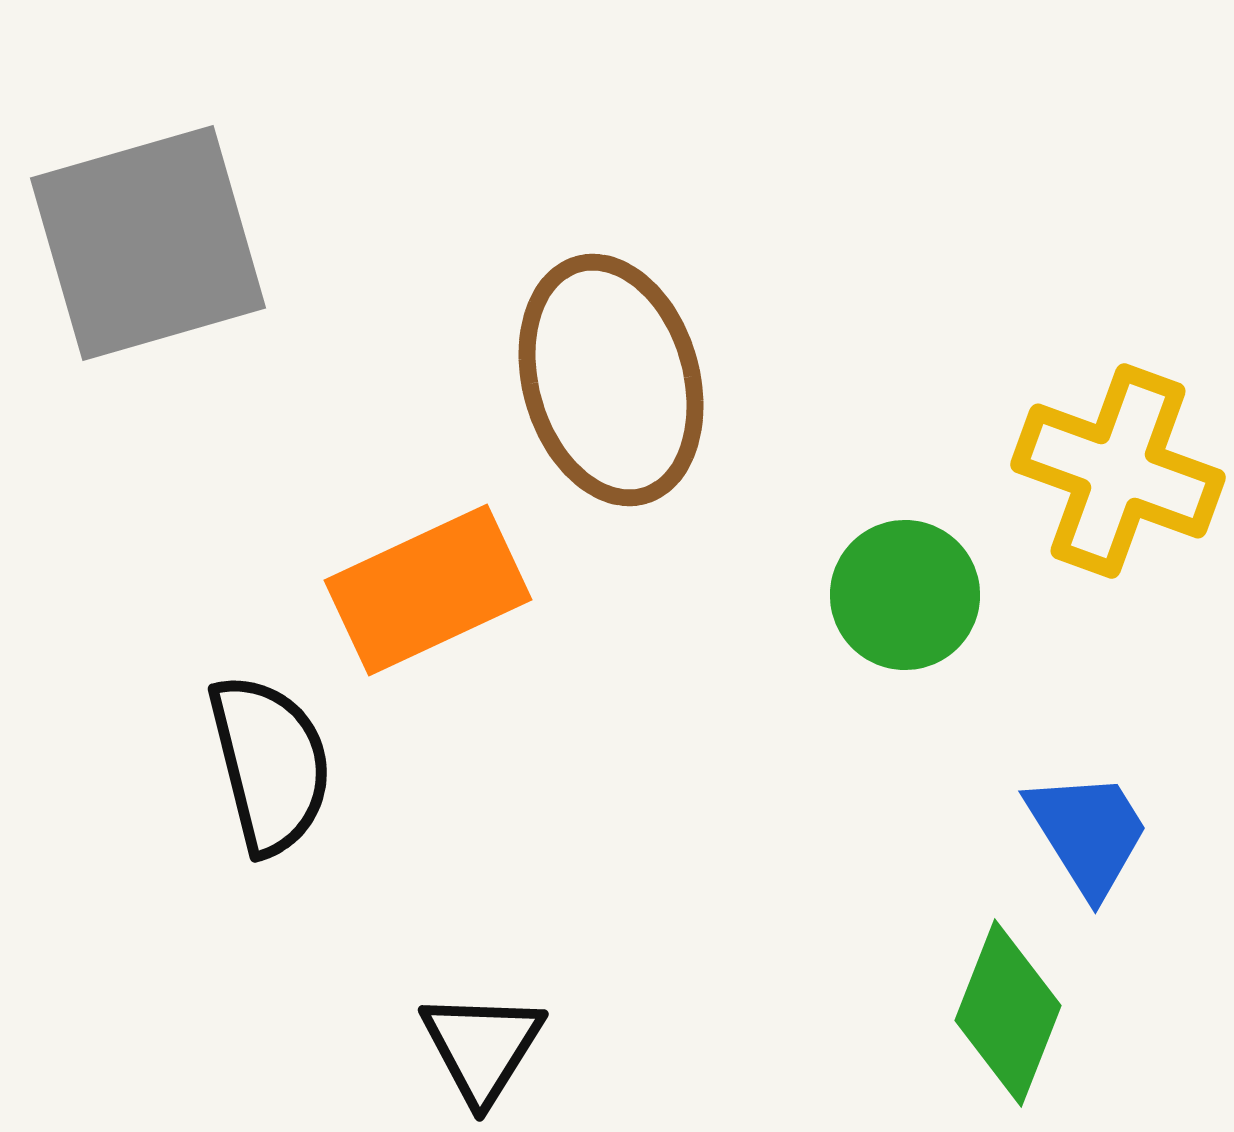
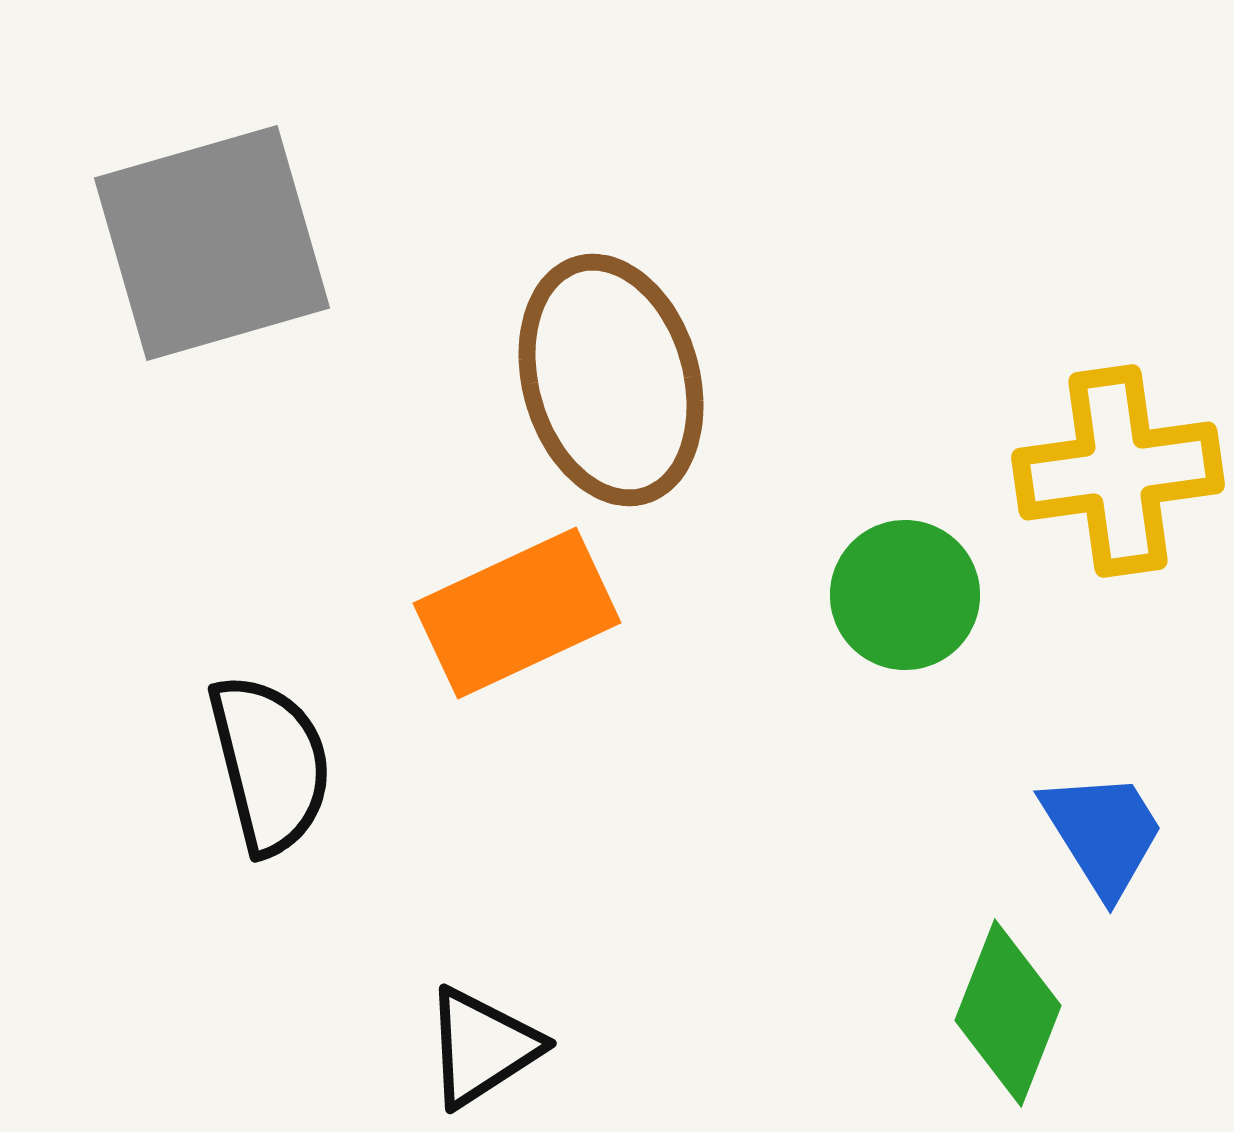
gray square: moved 64 px right
yellow cross: rotated 28 degrees counterclockwise
orange rectangle: moved 89 px right, 23 px down
blue trapezoid: moved 15 px right
black triangle: rotated 25 degrees clockwise
